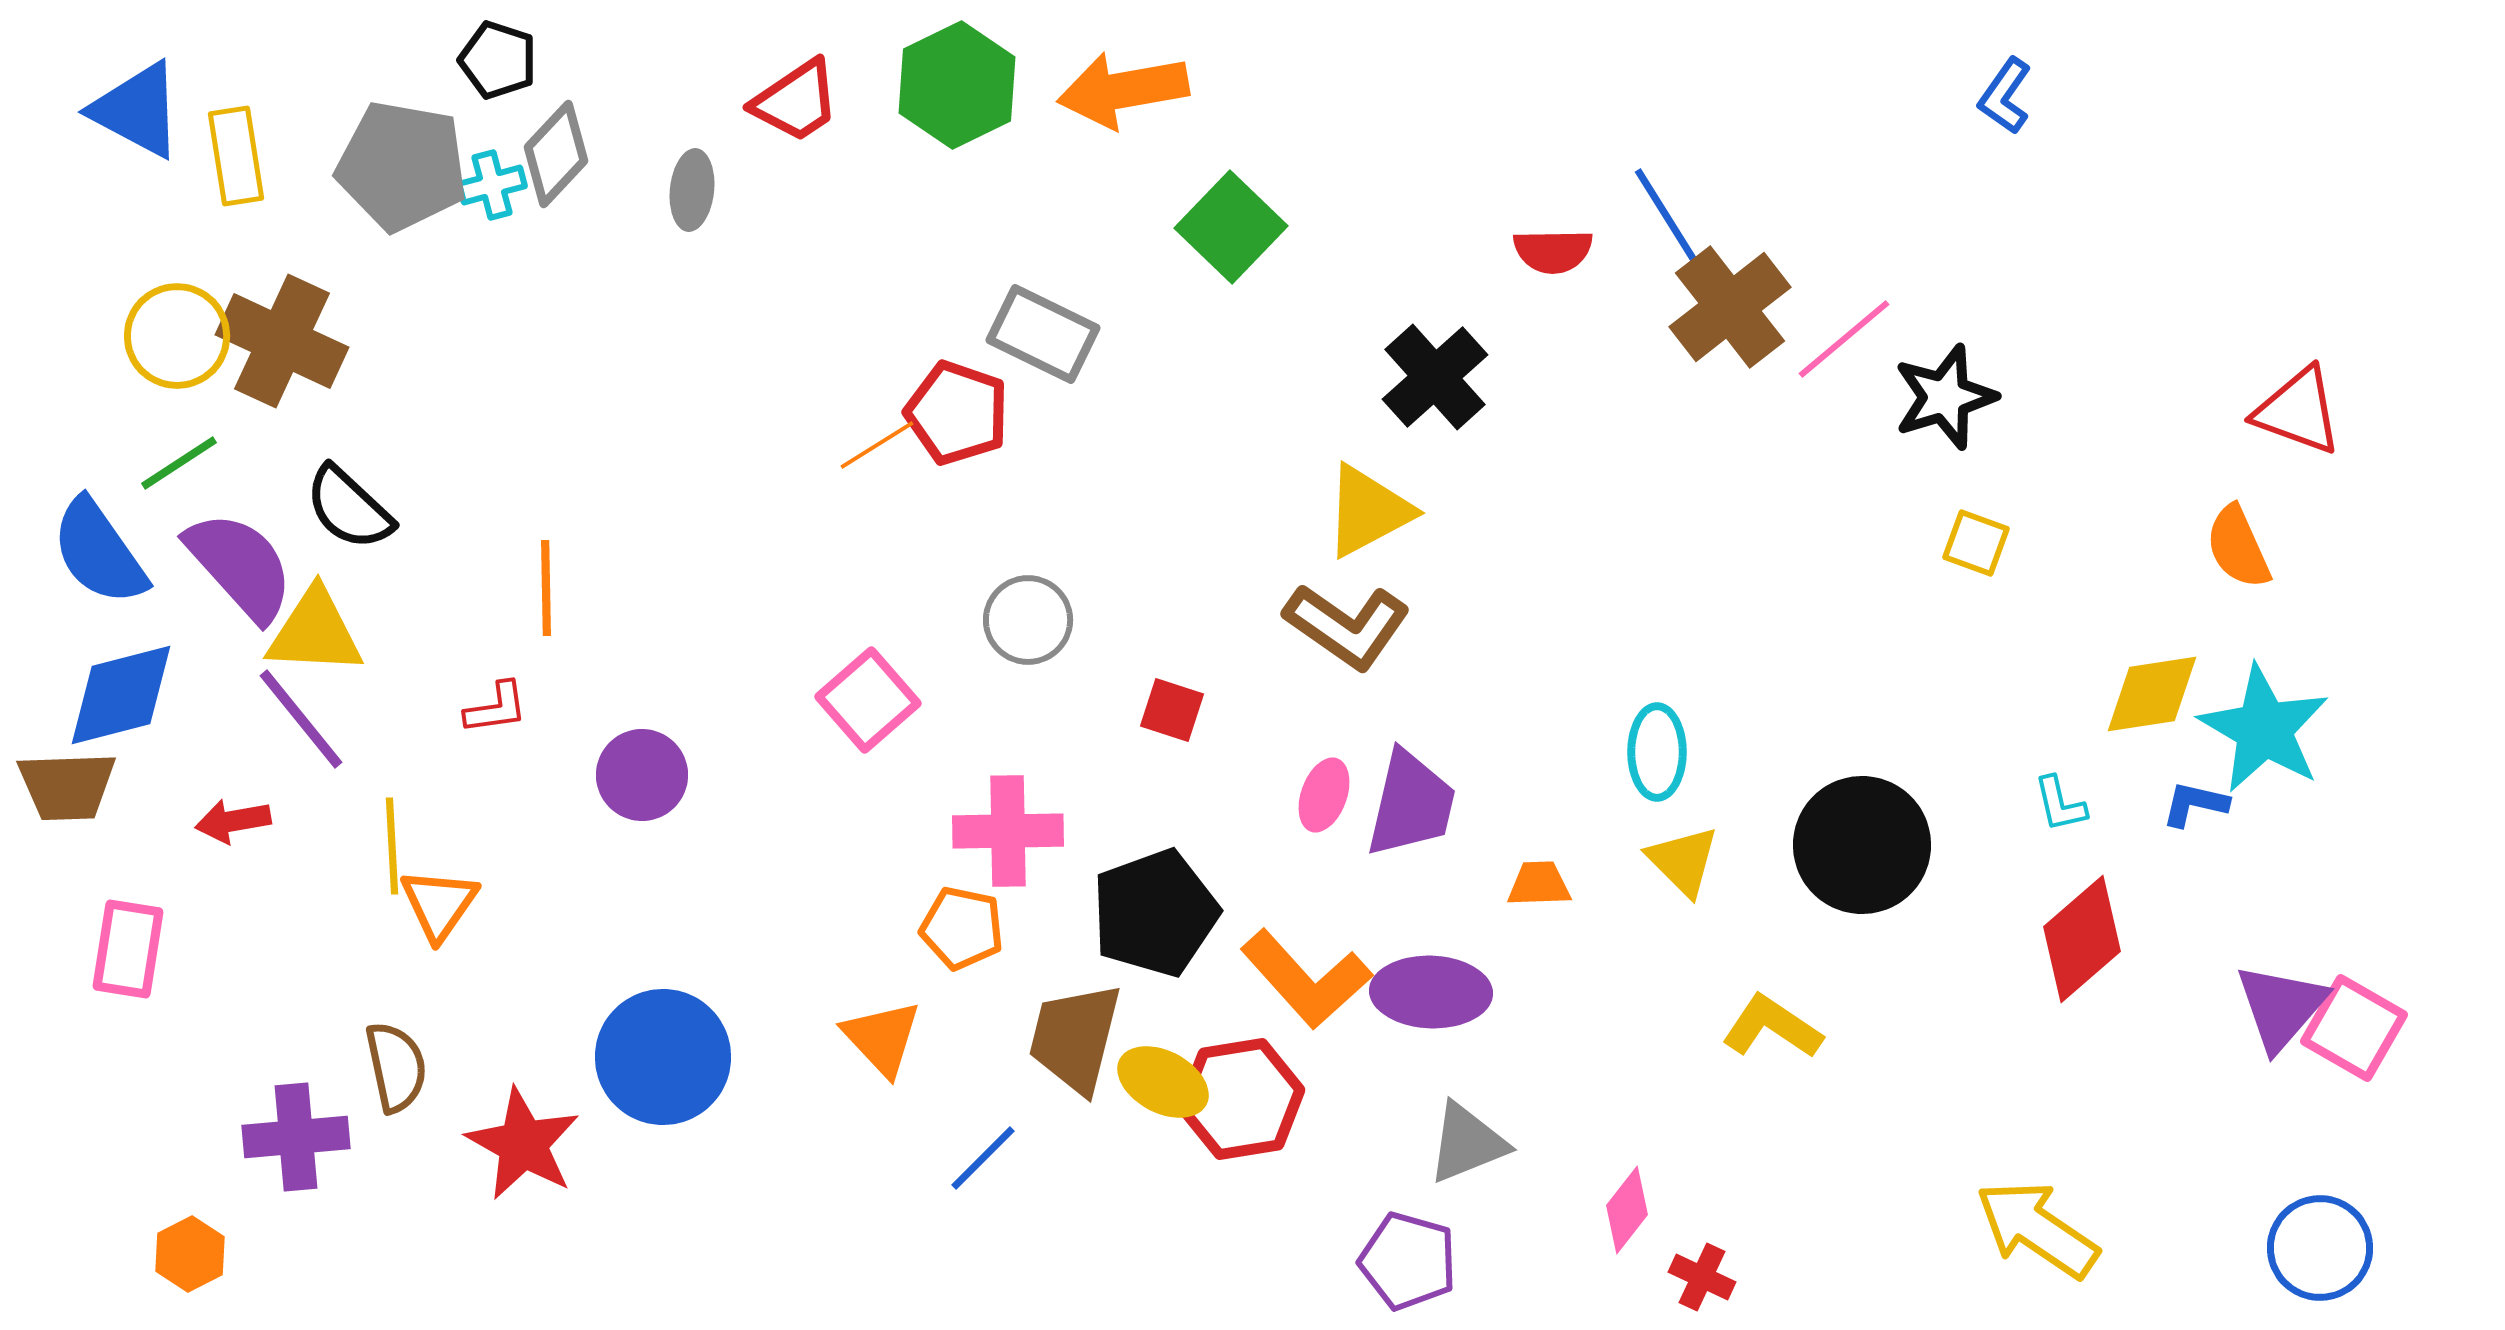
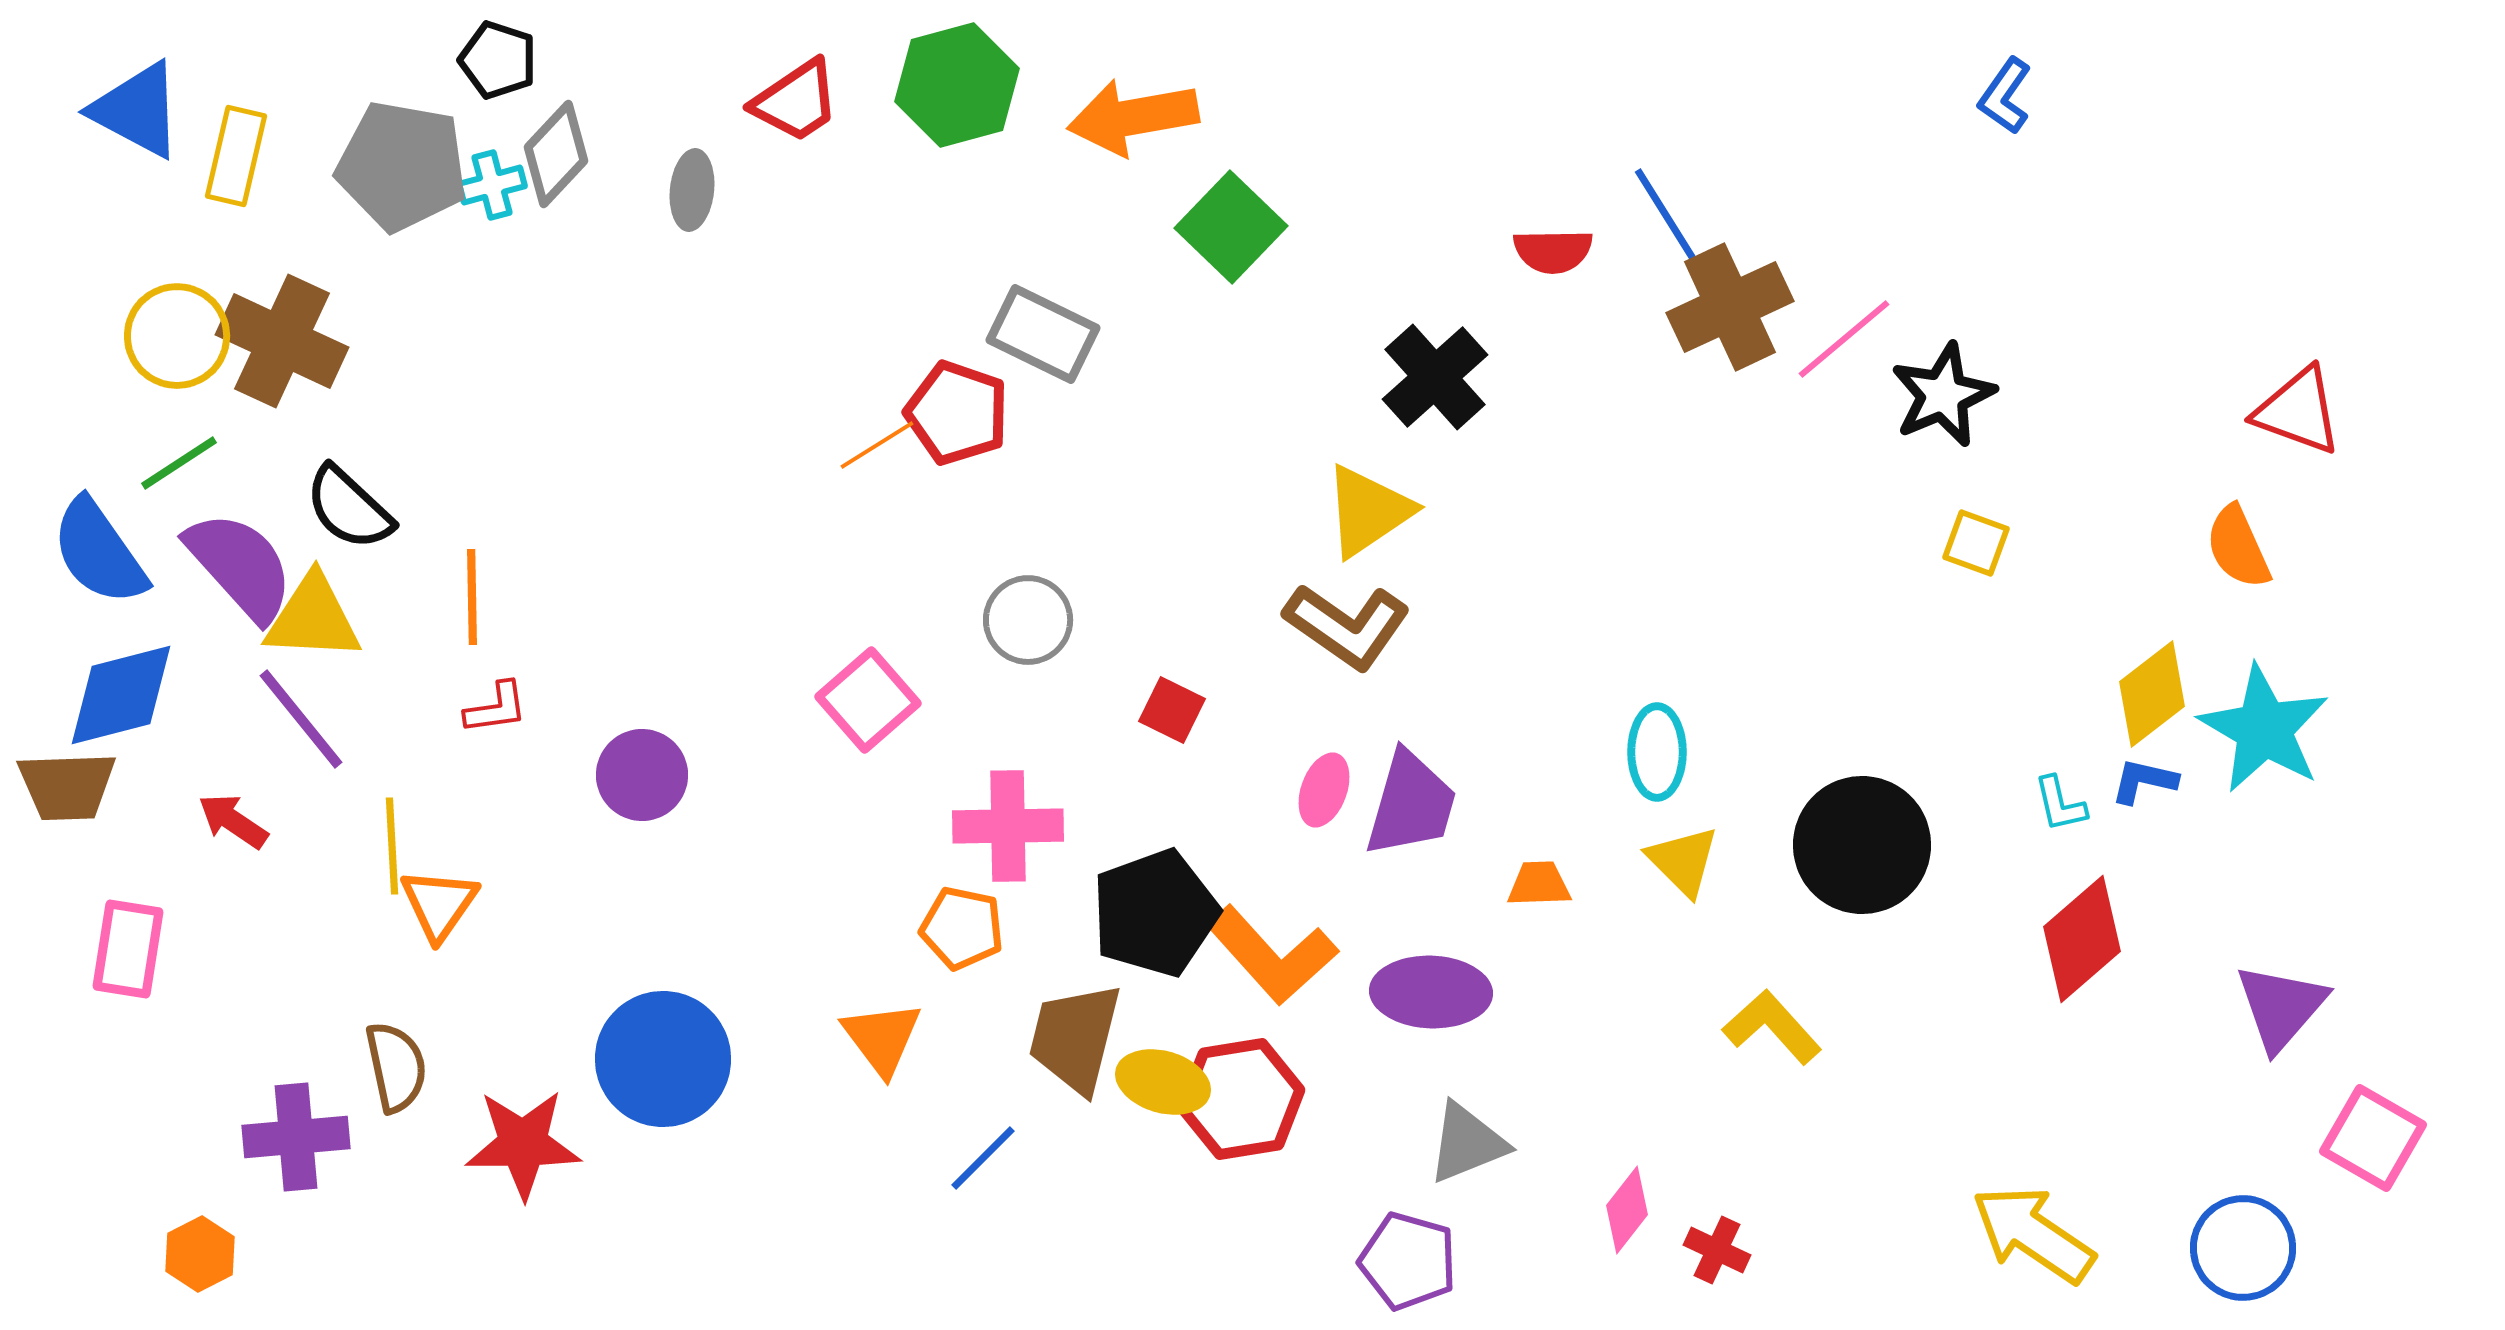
green hexagon at (957, 85): rotated 11 degrees clockwise
orange arrow at (1123, 90): moved 10 px right, 27 px down
yellow rectangle at (236, 156): rotated 22 degrees clockwise
brown cross at (1730, 307): rotated 13 degrees clockwise
black star at (1945, 397): moved 2 px left, 2 px up; rotated 6 degrees counterclockwise
yellow triangle at (1368, 511): rotated 6 degrees counterclockwise
orange line at (546, 588): moved 74 px left, 9 px down
yellow triangle at (315, 632): moved 2 px left, 14 px up
yellow diamond at (2152, 694): rotated 29 degrees counterclockwise
red square at (1172, 710): rotated 8 degrees clockwise
pink ellipse at (1324, 795): moved 5 px up
purple trapezoid at (1411, 804): rotated 3 degrees clockwise
blue L-shape at (2195, 804): moved 51 px left, 23 px up
red arrow at (233, 821): rotated 44 degrees clockwise
pink cross at (1008, 831): moved 5 px up
orange L-shape at (1306, 979): moved 34 px left, 24 px up
yellow L-shape at (1772, 1027): rotated 14 degrees clockwise
pink square at (2354, 1028): moved 19 px right, 110 px down
orange triangle at (882, 1038): rotated 6 degrees clockwise
blue circle at (663, 1057): moved 2 px down
yellow ellipse at (1163, 1082): rotated 12 degrees counterclockwise
red star at (523, 1144): rotated 29 degrees counterclockwise
yellow arrow at (2037, 1229): moved 4 px left, 5 px down
blue circle at (2320, 1248): moved 77 px left
orange hexagon at (190, 1254): moved 10 px right
red cross at (1702, 1277): moved 15 px right, 27 px up
